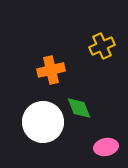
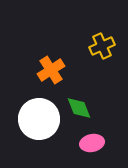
orange cross: rotated 20 degrees counterclockwise
white circle: moved 4 px left, 3 px up
pink ellipse: moved 14 px left, 4 px up
